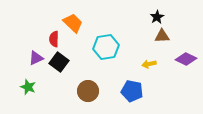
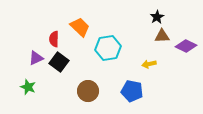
orange trapezoid: moved 7 px right, 4 px down
cyan hexagon: moved 2 px right, 1 px down
purple diamond: moved 13 px up
